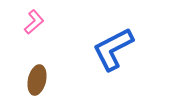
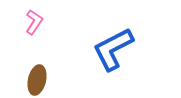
pink L-shape: rotated 15 degrees counterclockwise
